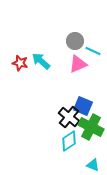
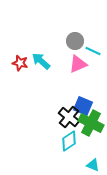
green cross: moved 4 px up
